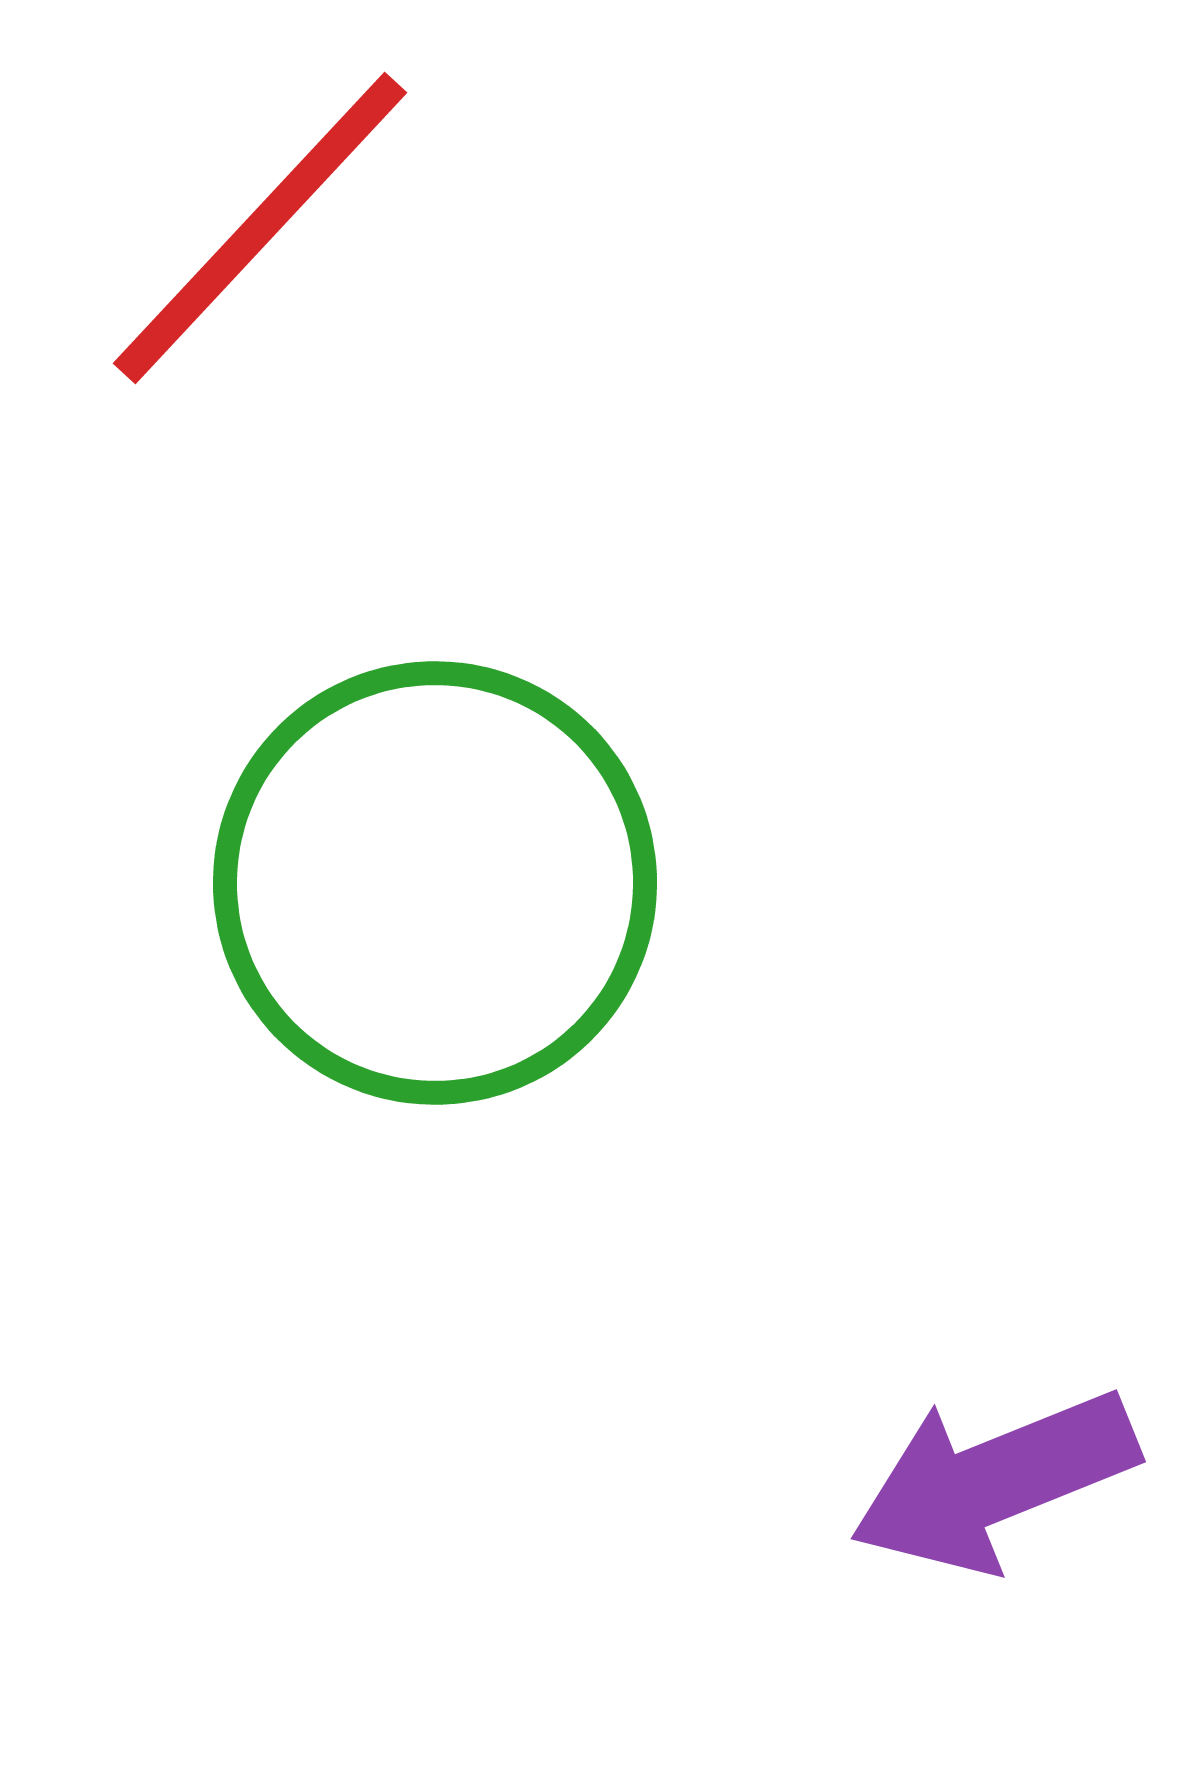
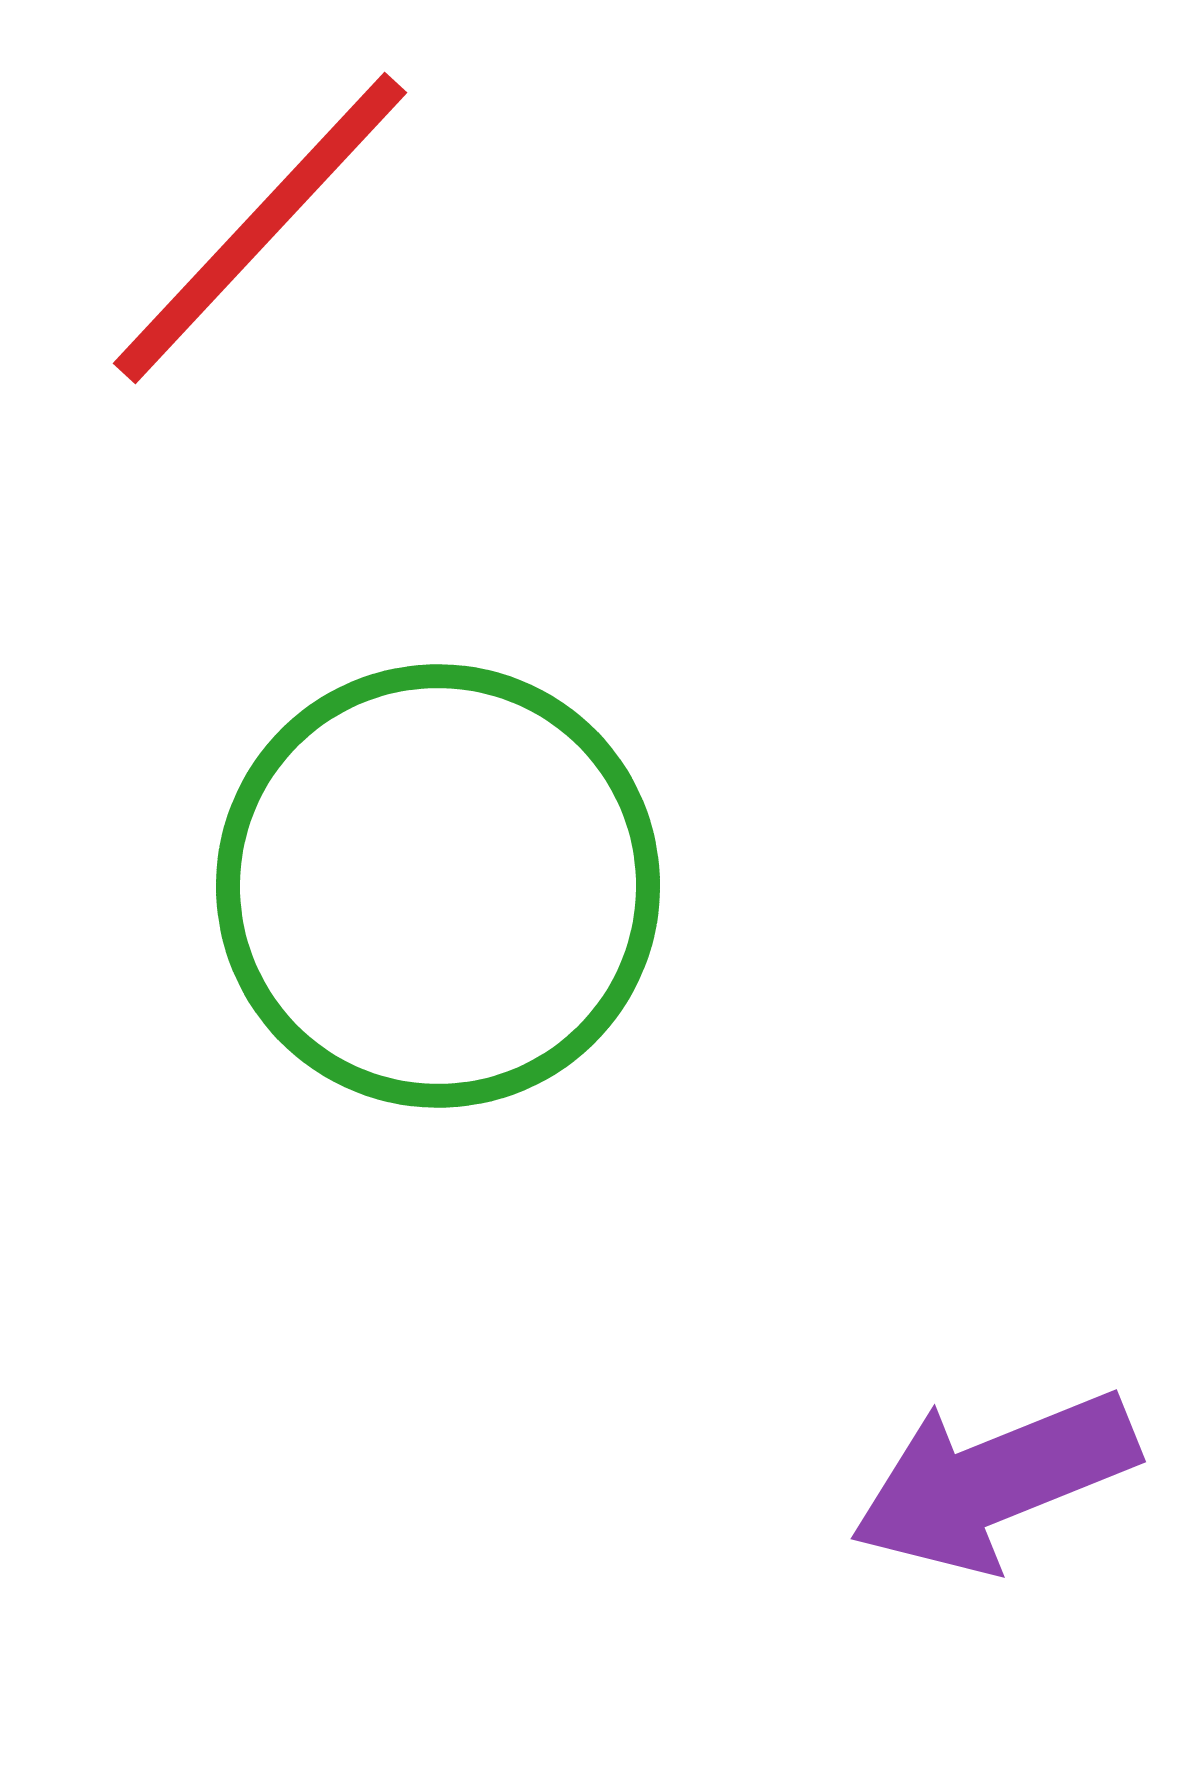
green circle: moved 3 px right, 3 px down
